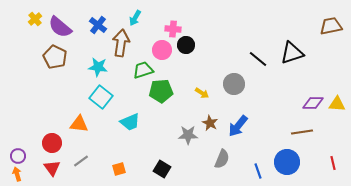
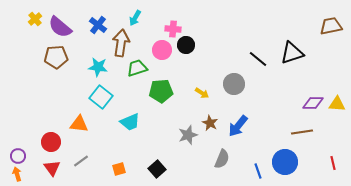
brown pentagon: moved 1 px right; rotated 30 degrees counterclockwise
green trapezoid: moved 6 px left, 2 px up
gray star: rotated 18 degrees counterclockwise
red circle: moved 1 px left, 1 px up
blue circle: moved 2 px left
black square: moved 5 px left; rotated 18 degrees clockwise
